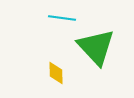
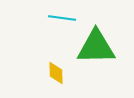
green triangle: rotated 48 degrees counterclockwise
